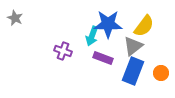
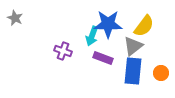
blue rectangle: rotated 16 degrees counterclockwise
